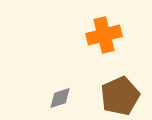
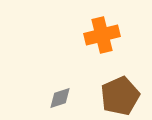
orange cross: moved 2 px left
